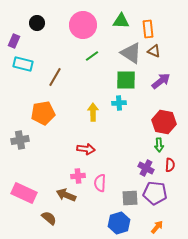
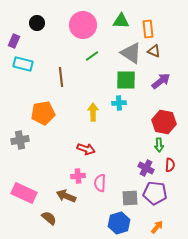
brown line: moved 6 px right; rotated 36 degrees counterclockwise
red arrow: rotated 12 degrees clockwise
brown arrow: moved 1 px down
